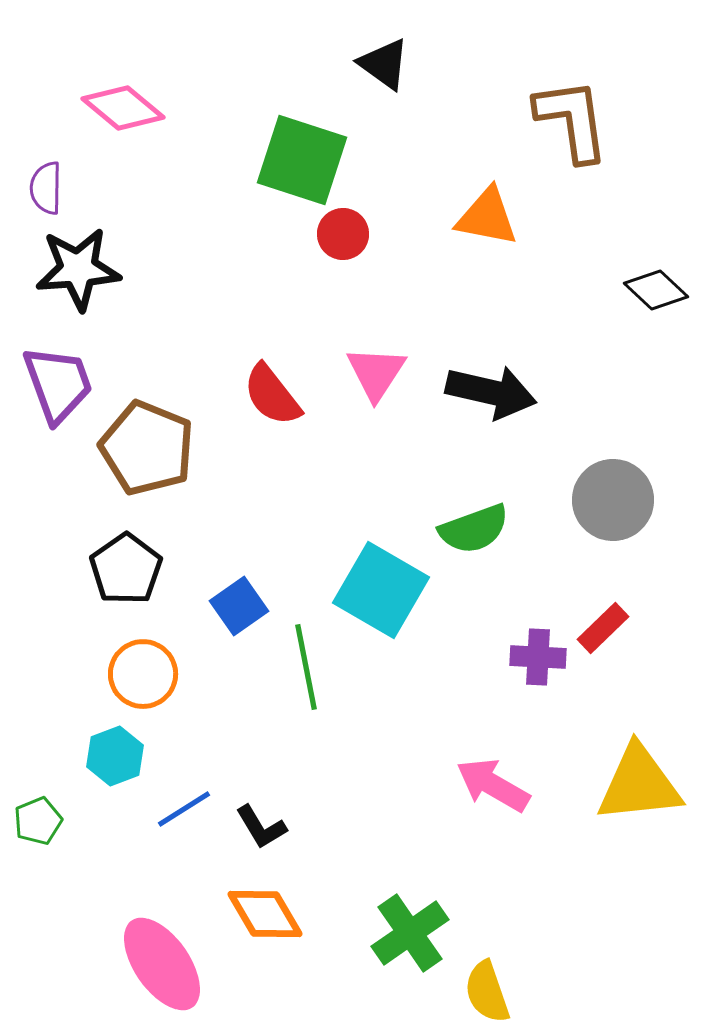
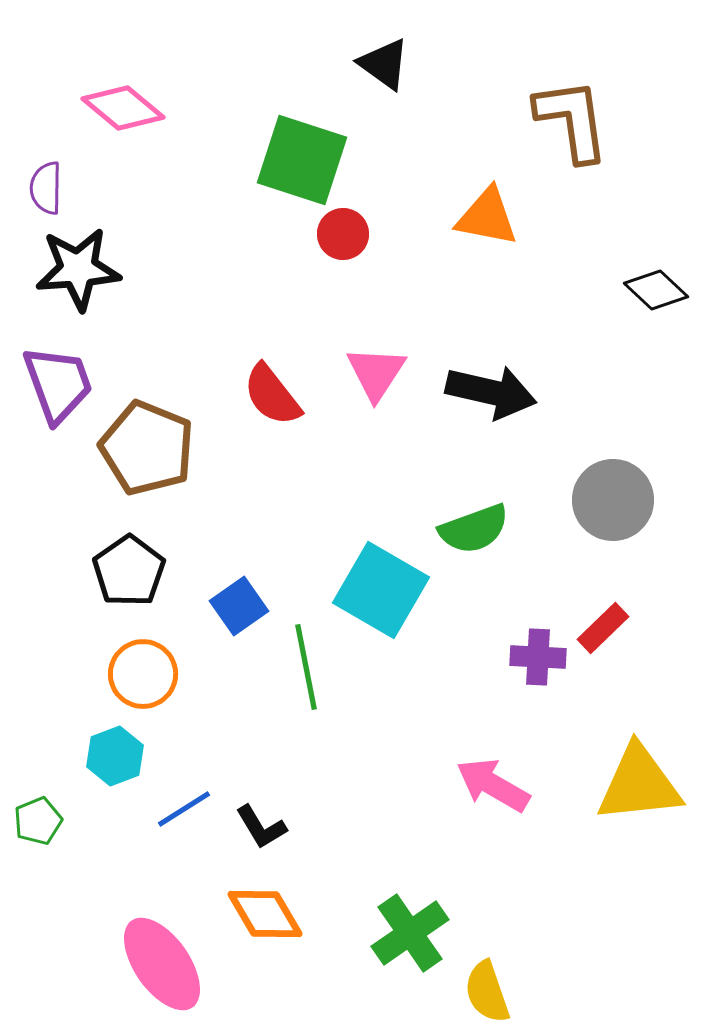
black pentagon: moved 3 px right, 2 px down
